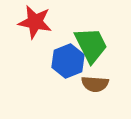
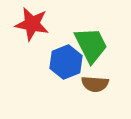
red star: moved 3 px left, 2 px down
blue hexagon: moved 2 px left, 1 px down
